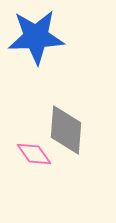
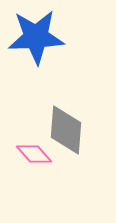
pink diamond: rotated 6 degrees counterclockwise
